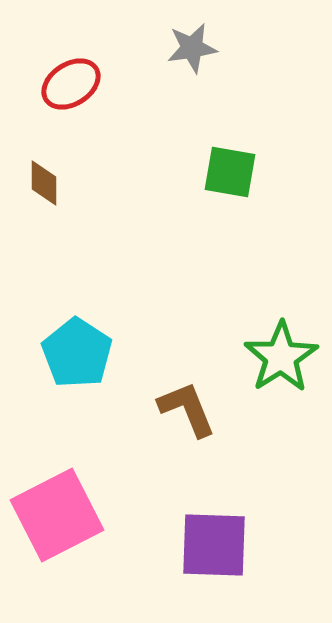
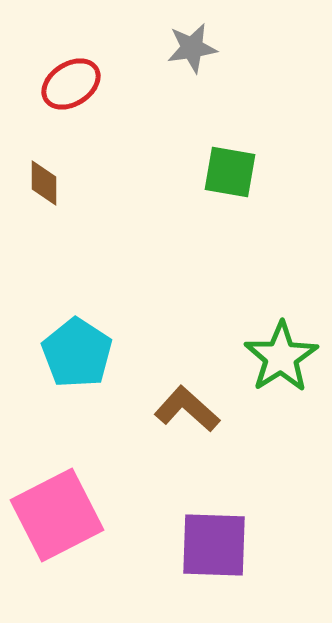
brown L-shape: rotated 26 degrees counterclockwise
